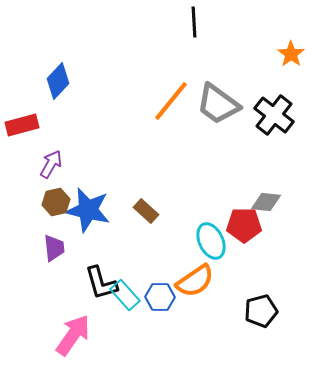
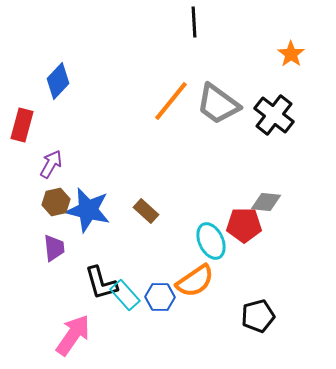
red rectangle: rotated 60 degrees counterclockwise
black pentagon: moved 3 px left, 5 px down
